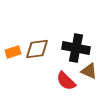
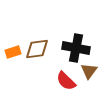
brown triangle: rotated 42 degrees clockwise
